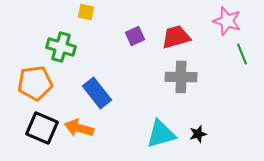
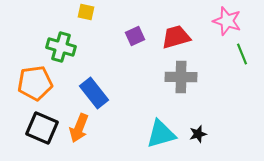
blue rectangle: moved 3 px left
orange arrow: rotated 84 degrees counterclockwise
